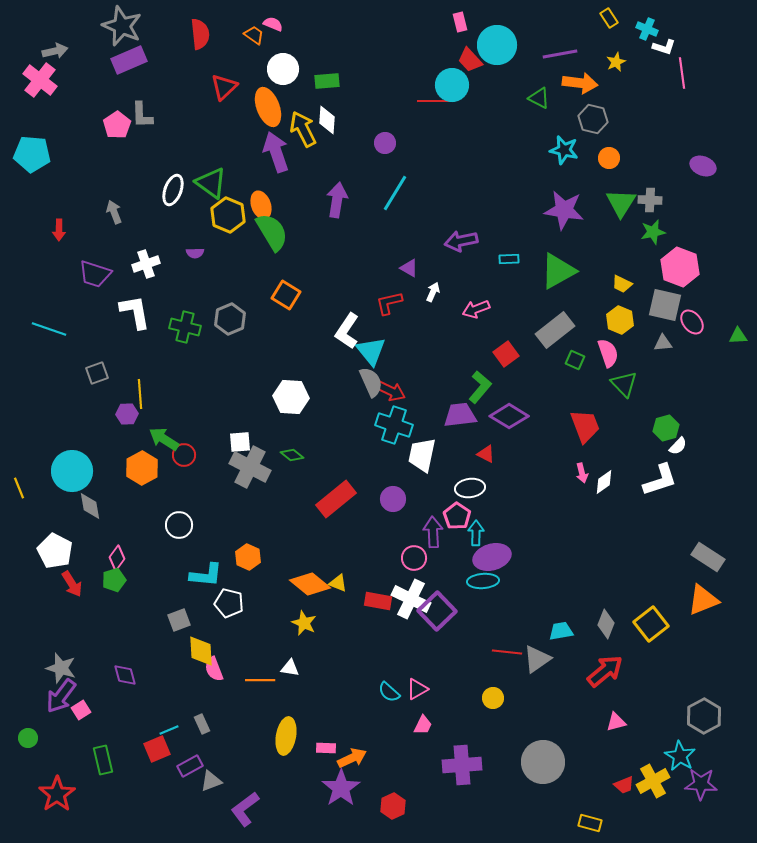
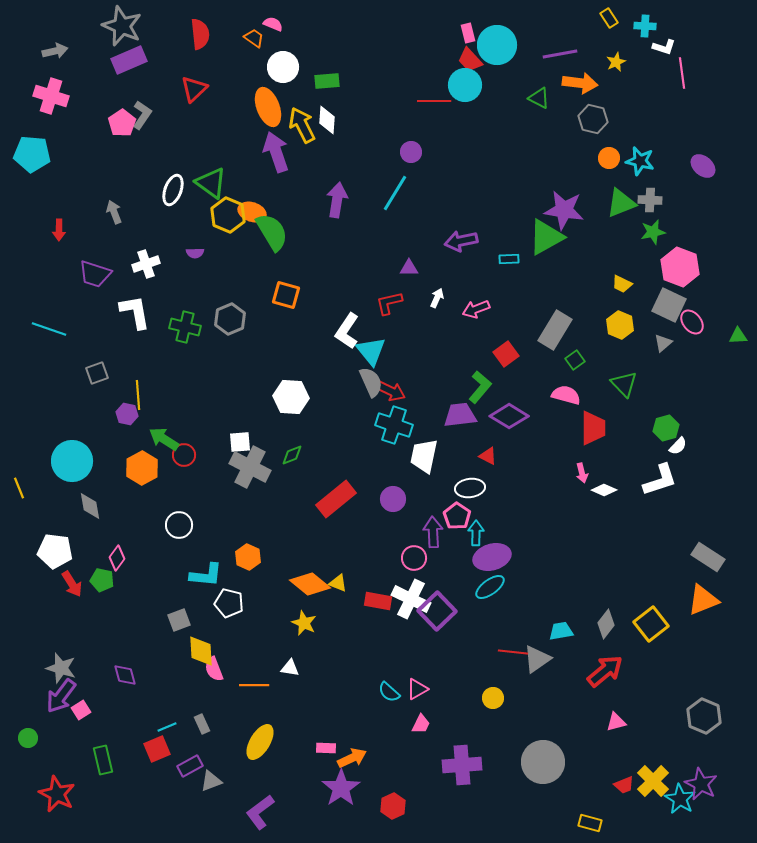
pink rectangle at (460, 22): moved 8 px right, 11 px down
cyan cross at (647, 29): moved 2 px left, 3 px up; rotated 20 degrees counterclockwise
orange trapezoid at (254, 35): moved 3 px down
white circle at (283, 69): moved 2 px up
pink cross at (40, 80): moved 11 px right, 16 px down; rotated 20 degrees counterclockwise
cyan circle at (452, 85): moved 13 px right
red triangle at (224, 87): moved 30 px left, 2 px down
gray L-shape at (142, 115): rotated 144 degrees counterclockwise
pink pentagon at (117, 125): moved 5 px right, 2 px up
yellow arrow at (303, 129): moved 1 px left, 4 px up
purple circle at (385, 143): moved 26 px right, 9 px down
cyan star at (564, 150): moved 76 px right, 11 px down
purple ellipse at (703, 166): rotated 20 degrees clockwise
green triangle at (621, 203): rotated 36 degrees clockwise
orange ellipse at (261, 205): moved 9 px left, 7 px down; rotated 52 degrees counterclockwise
purple triangle at (409, 268): rotated 30 degrees counterclockwise
green triangle at (558, 271): moved 12 px left, 34 px up
white arrow at (433, 292): moved 4 px right, 6 px down
orange square at (286, 295): rotated 16 degrees counterclockwise
gray square at (665, 305): moved 4 px right; rotated 12 degrees clockwise
yellow hexagon at (620, 320): moved 5 px down
gray rectangle at (555, 330): rotated 21 degrees counterclockwise
gray triangle at (663, 343): rotated 36 degrees counterclockwise
pink semicircle at (608, 353): moved 42 px left, 42 px down; rotated 56 degrees counterclockwise
green square at (575, 360): rotated 30 degrees clockwise
yellow line at (140, 394): moved 2 px left, 1 px down
purple hexagon at (127, 414): rotated 15 degrees clockwise
red trapezoid at (585, 426): moved 8 px right, 2 px down; rotated 21 degrees clockwise
red triangle at (486, 454): moved 2 px right, 2 px down
green diamond at (292, 455): rotated 60 degrees counterclockwise
white trapezoid at (422, 455): moved 2 px right, 1 px down
cyan circle at (72, 471): moved 10 px up
white diamond at (604, 482): moved 8 px down; rotated 60 degrees clockwise
white pentagon at (55, 551): rotated 20 degrees counterclockwise
green pentagon at (114, 580): moved 12 px left; rotated 30 degrees clockwise
cyan ellipse at (483, 581): moved 7 px right, 6 px down; rotated 32 degrees counterclockwise
gray diamond at (606, 624): rotated 16 degrees clockwise
red line at (507, 652): moved 6 px right
orange line at (260, 680): moved 6 px left, 5 px down
gray hexagon at (704, 716): rotated 8 degrees counterclockwise
pink trapezoid at (423, 725): moved 2 px left, 1 px up
cyan line at (169, 730): moved 2 px left, 3 px up
yellow ellipse at (286, 736): moved 26 px left, 6 px down; rotated 21 degrees clockwise
cyan star at (680, 756): moved 43 px down
yellow cross at (653, 781): rotated 16 degrees counterclockwise
purple star at (701, 784): rotated 24 degrees clockwise
red star at (57, 794): rotated 12 degrees counterclockwise
purple L-shape at (245, 809): moved 15 px right, 3 px down
